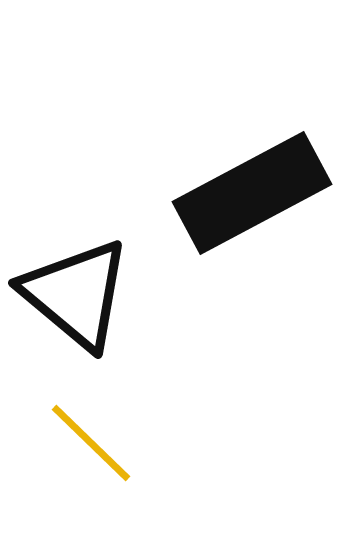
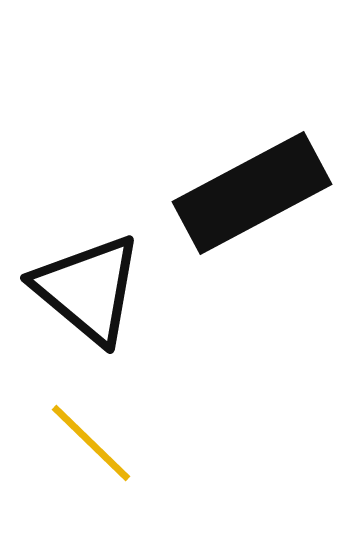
black triangle: moved 12 px right, 5 px up
